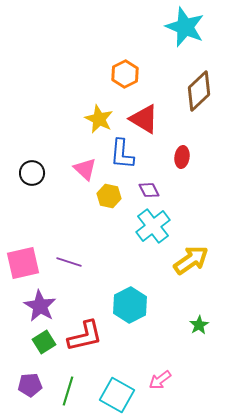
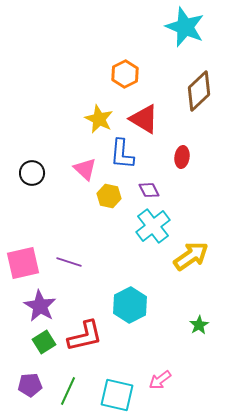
yellow arrow: moved 4 px up
green line: rotated 8 degrees clockwise
cyan square: rotated 16 degrees counterclockwise
